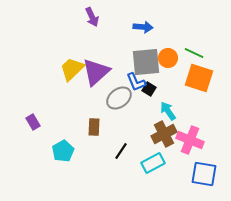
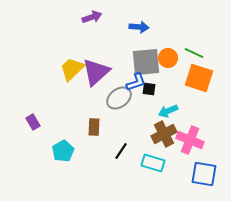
purple arrow: rotated 84 degrees counterclockwise
blue arrow: moved 4 px left
blue L-shape: rotated 85 degrees counterclockwise
black square: rotated 24 degrees counterclockwise
cyan arrow: rotated 78 degrees counterclockwise
cyan rectangle: rotated 45 degrees clockwise
